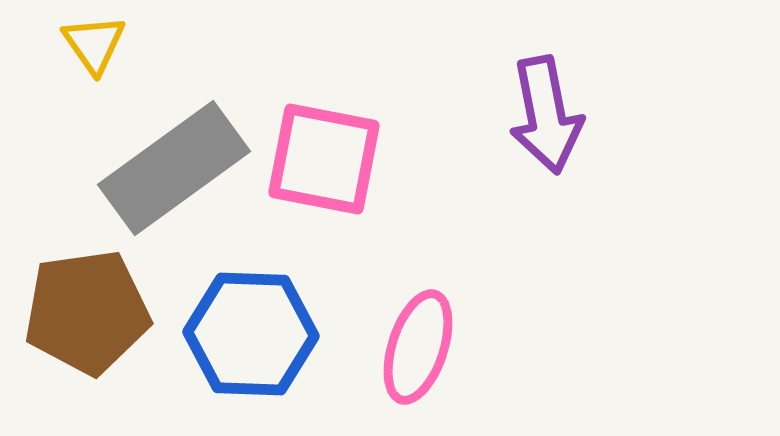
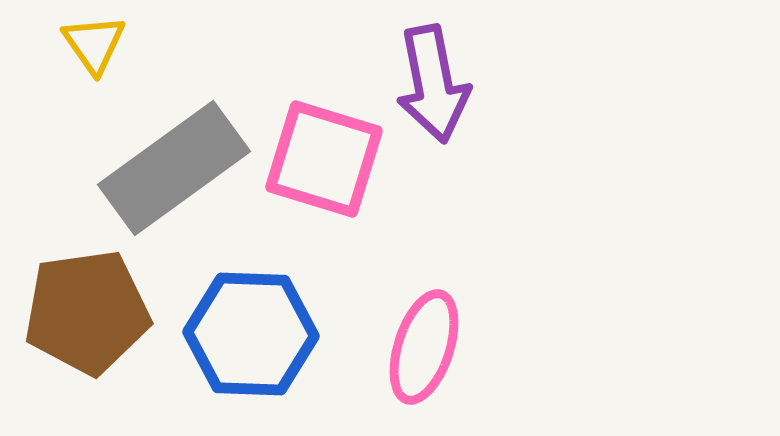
purple arrow: moved 113 px left, 31 px up
pink square: rotated 6 degrees clockwise
pink ellipse: moved 6 px right
